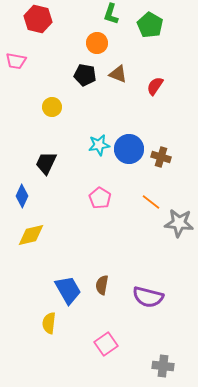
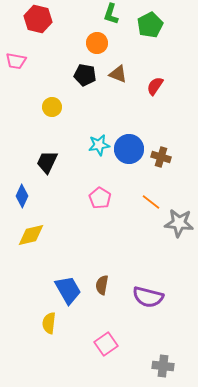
green pentagon: rotated 15 degrees clockwise
black trapezoid: moved 1 px right, 1 px up
